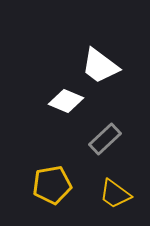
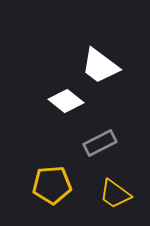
white diamond: rotated 16 degrees clockwise
gray rectangle: moved 5 px left, 4 px down; rotated 16 degrees clockwise
yellow pentagon: rotated 6 degrees clockwise
